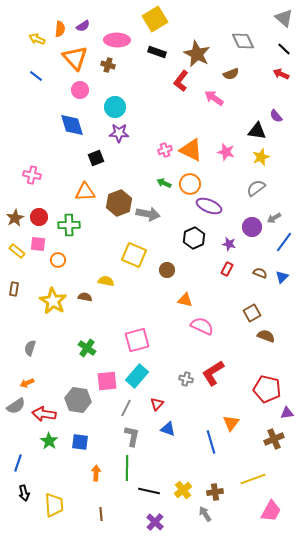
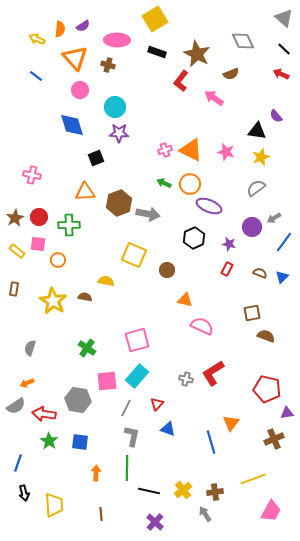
brown square at (252, 313): rotated 18 degrees clockwise
